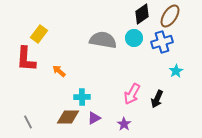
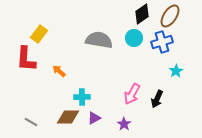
gray semicircle: moved 4 px left
gray line: moved 3 px right; rotated 32 degrees counterclockwise
